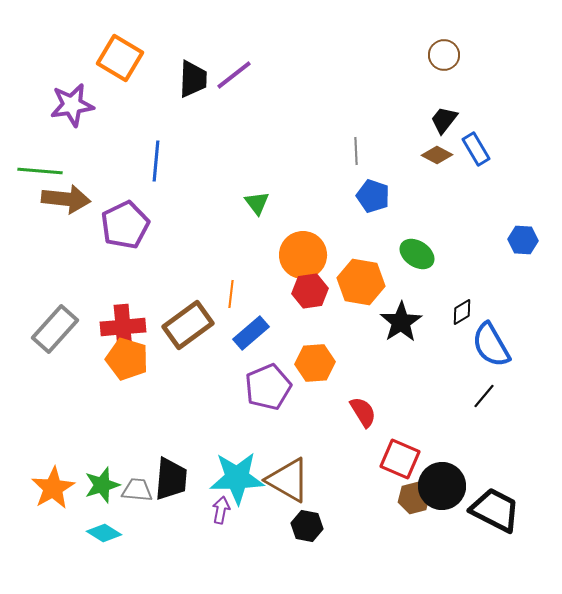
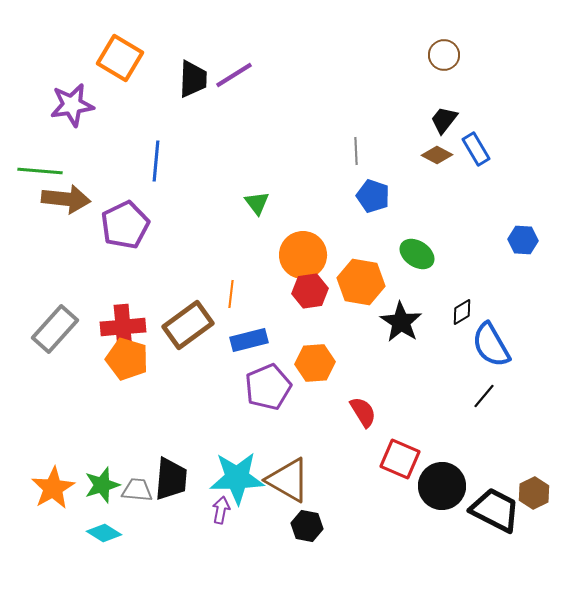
purple line at (234, 75): rotated 6 degrees clockwise
black star at (401, 322): rotated 6 degrees counterclockwise
blue rectangle at (251, 333): moved 2 px left, 7 px down; rotated 27 degrees clockwise
brown hexagon at (414, 498): moved 120 px right, 5 px up; rotated 12 degrees counterclockwise
